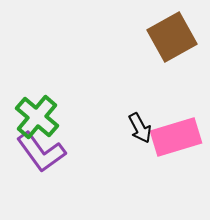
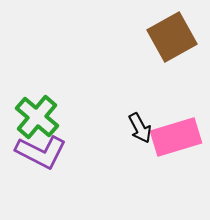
purple L-shape: rotated 27 degrees counterclockwise
